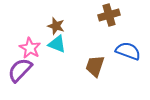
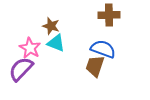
brown cross: rotated 15 degrees clockwise
brown star: moved 5 px left
cyan triangle: moved 1 px left, 1 px up
blue semicircle: moved 25 px left, 2 px up
purple semicircle: moved 1 px right, 1 px up
